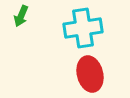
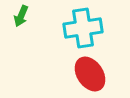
red ellipse: rotated 20 degrees counterclockwise
